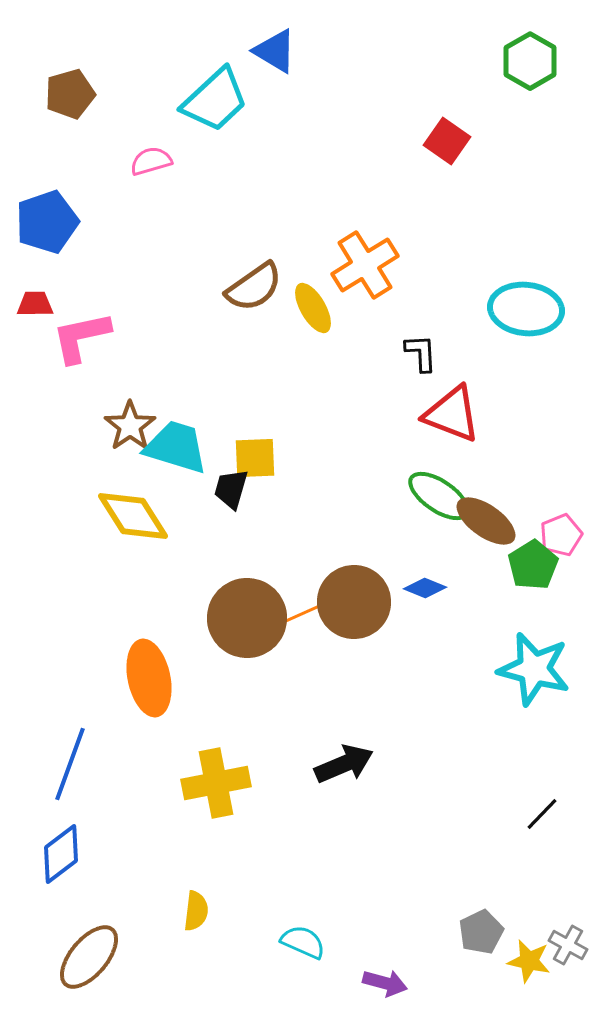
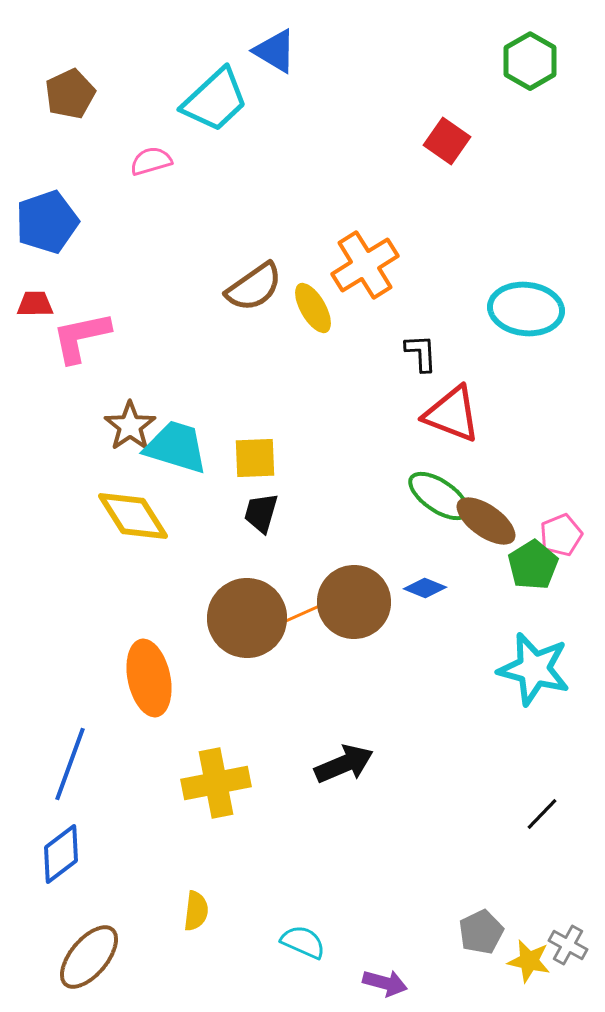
brown pentagon at (70, 94): rotated 9 degrees counterclockwise
black trapezoid at (231, 489): moved 30 px right, 24 px down
